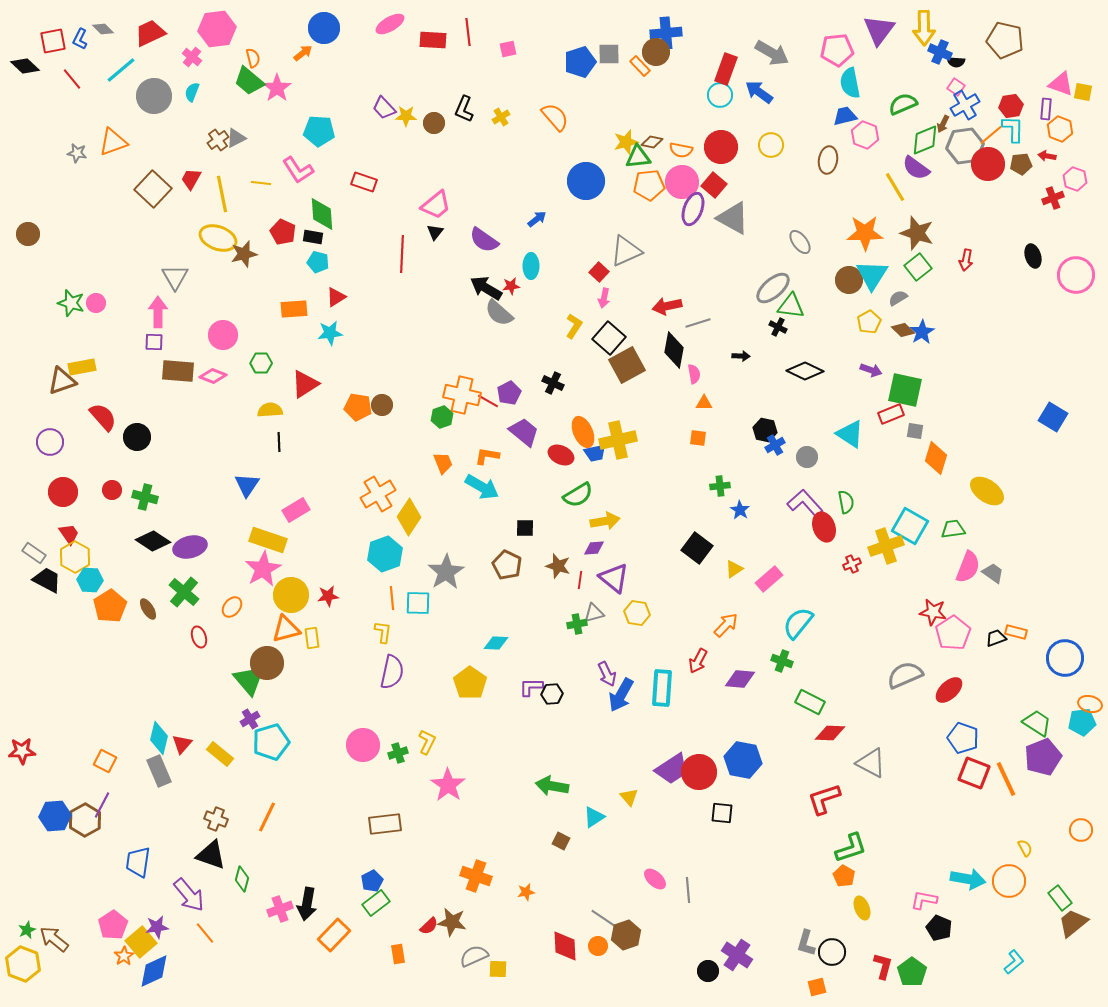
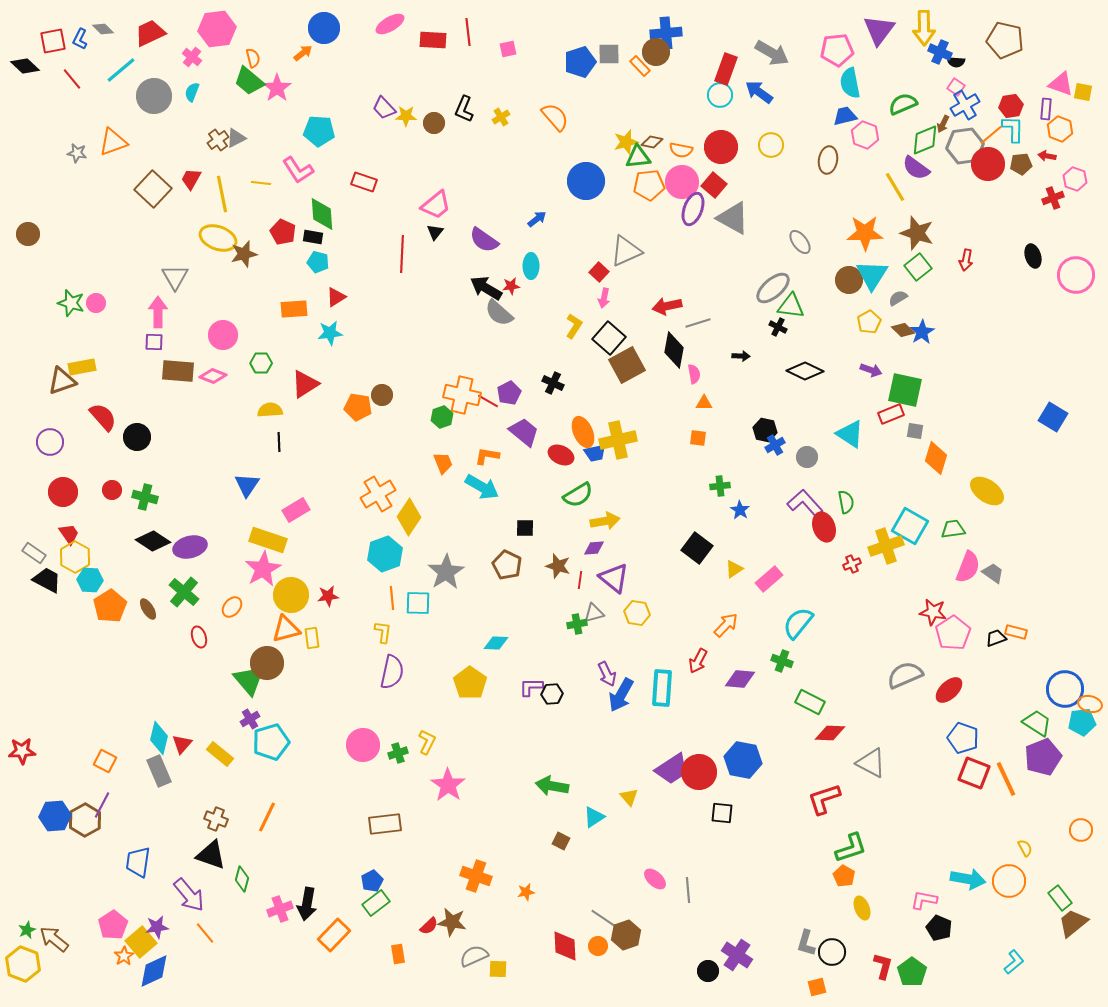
brown circle at (382, 405): moved 10 px up
blue circle at (1065, 658): moved 31 px down
